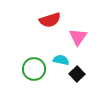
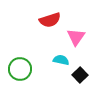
pink triangle: moved 2 px left
green circle: moved 14 px left
black square: moved 3 px right, 1 px down
